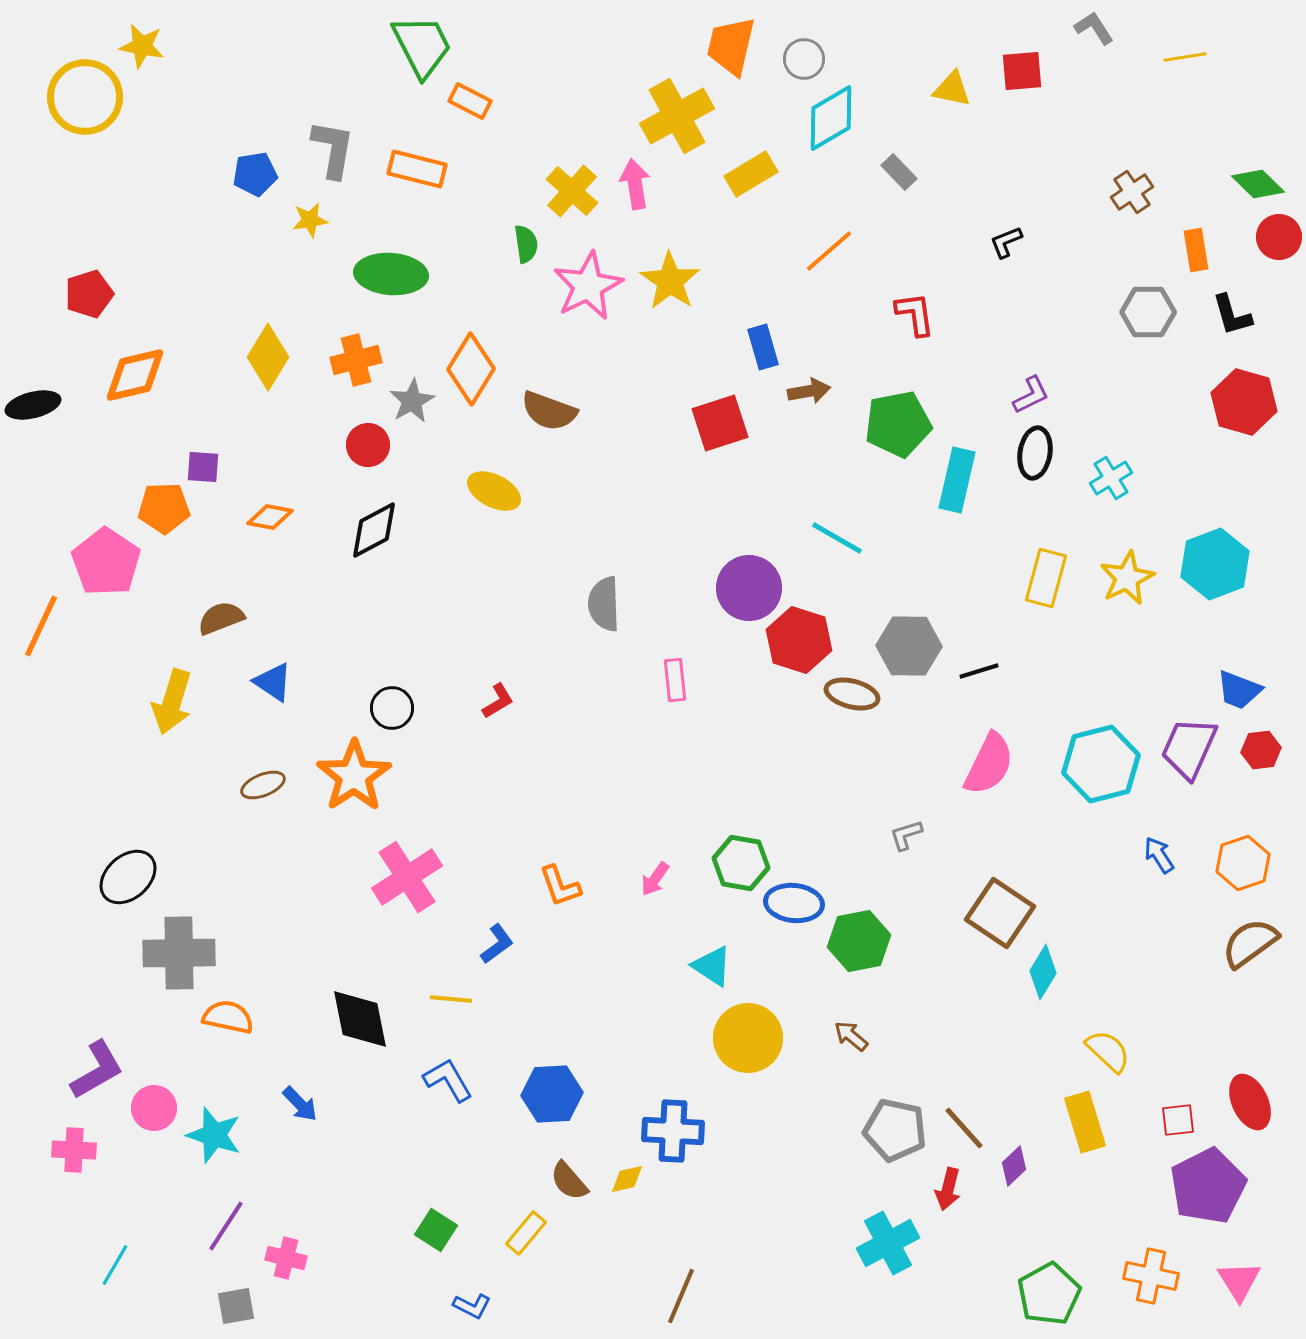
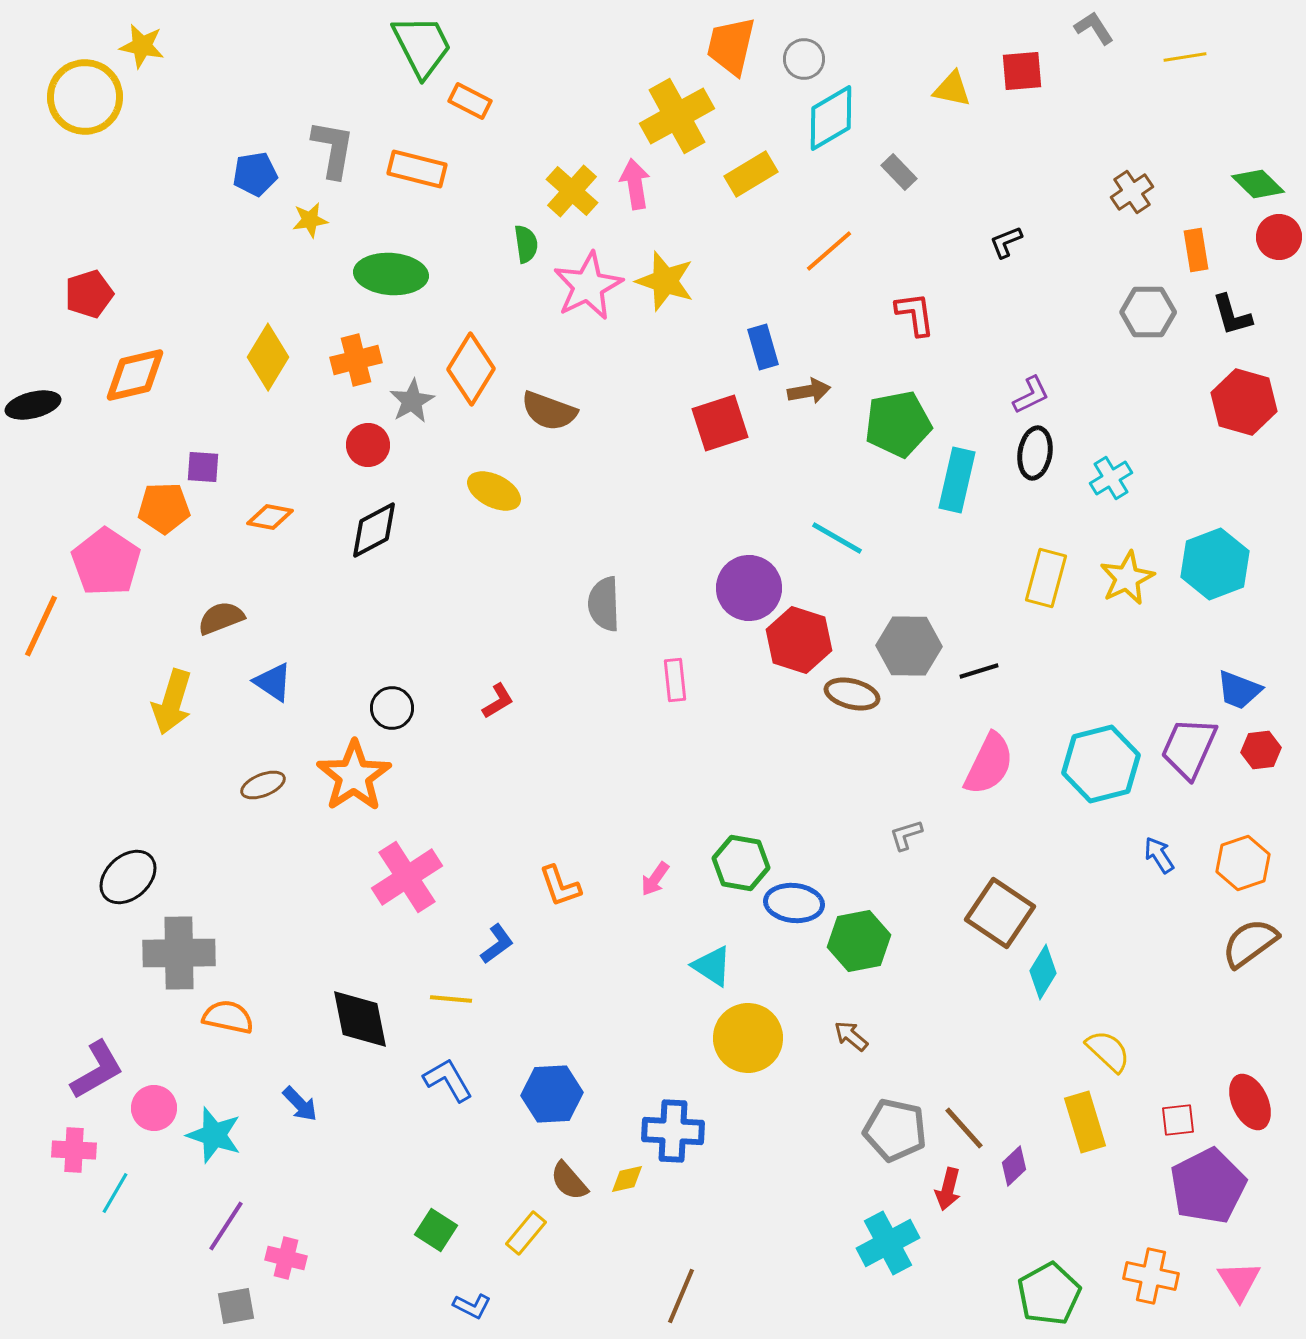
yellow star at (670, 281): moved 5 px left; rotated 16 degrees counterclockwise
cyan line at (115, 1265): moved 72 px up
